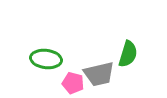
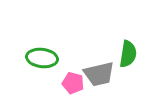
green semicircle: rotated 8 degrees counterclockwise
green ellipse: moved 4 px left, 1 px up
